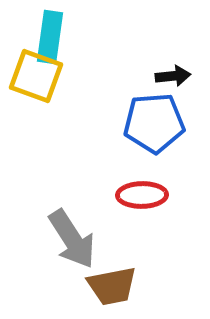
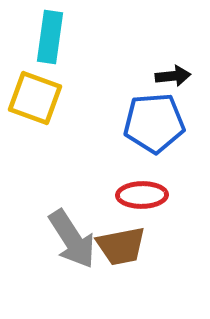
yellow square: moved 1 px left, 22 px down
brown trapezoid: moved 9 px right, 40 px up
